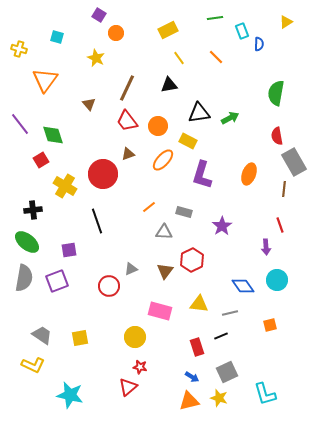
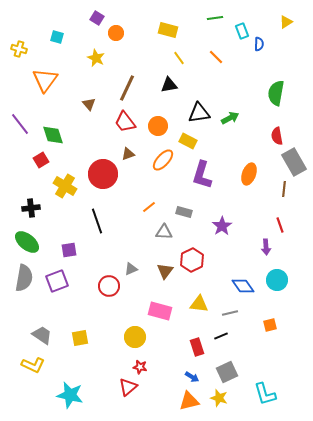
purple square at (99, 15): moved 2 px left, 3 px down
yellow rectangle at (168, 30): rotated 42 degrees clockwise
red trapezoid at (127, 121): moved 2 px left, 1 px down
black cross at (33, 210): moved 2 px left, 2 px up
